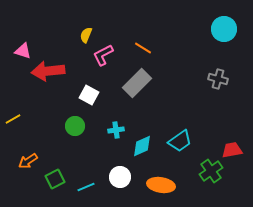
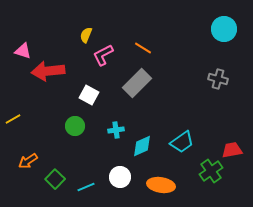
cyan trapezoid: moved 2 px right, 1 px down
green square: rotated 18 degrees counterclockwise
